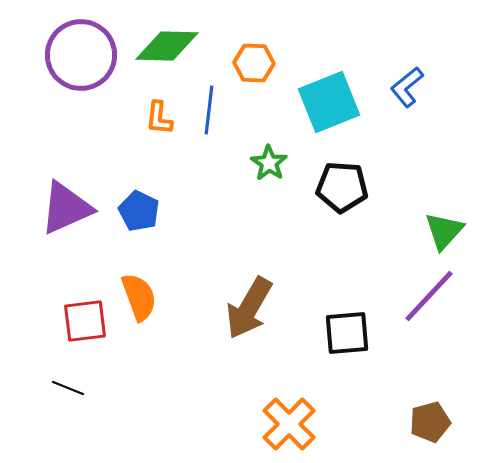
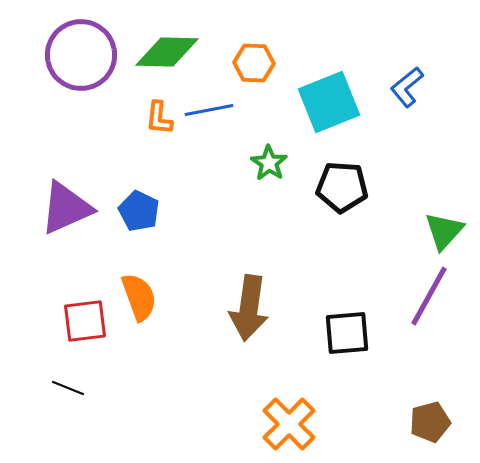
green diamond: moved 6 px down
blue line: rotated 72 degrees clockwise
purple line: rotated 14 degrees counterclockwise
brown arrow: rotated 22 degrees counterclockwise
